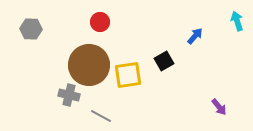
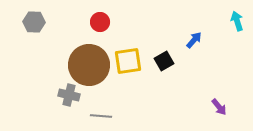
gray hexagon: moved 3 px right, 7 px up
blue arrow: moved 1 px left, 4 px down
yellow square: moved 14 px up
gray line: rotated 25 degrees counterclockwise
